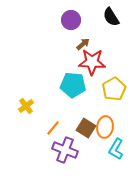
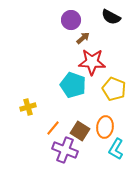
black semicircle: rotated 30 degrees counterclockwise
brown arrow: moved 6 px up
cyan pentagon: rotated 15 degrees clockwise
yellow pentagon: rotated 20 degrees counterclockwise
yellow cross: moved 2 px right, 1 px down; rotated 21 degrees clockwise
brown square: moved 6 px left, 3 px down
